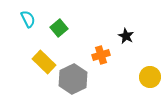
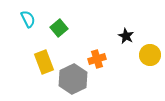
orange cross: moved 4 px left, 4 px down
yellow rectangle: rotated 25 degrees clockwise
yellow circle: moved 22 px up
